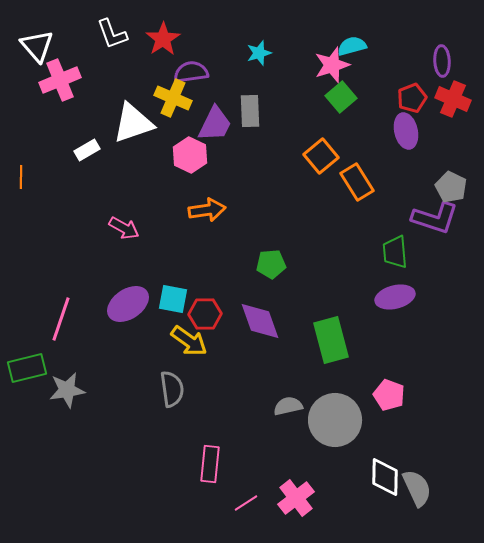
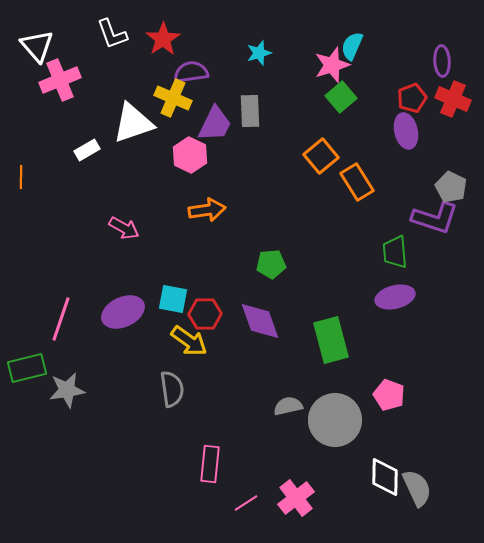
cyan semicircle at (352, 46): rotated 52 degrees counterclockwise
purple ellipse at (128, 304): moved 5 px left, 8 px down; rotated 9 degrees clockwise
